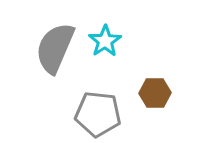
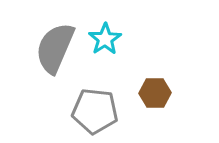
cyan star: moved 2 px up
gray pentagon: moved 3 px left, 3 px up
